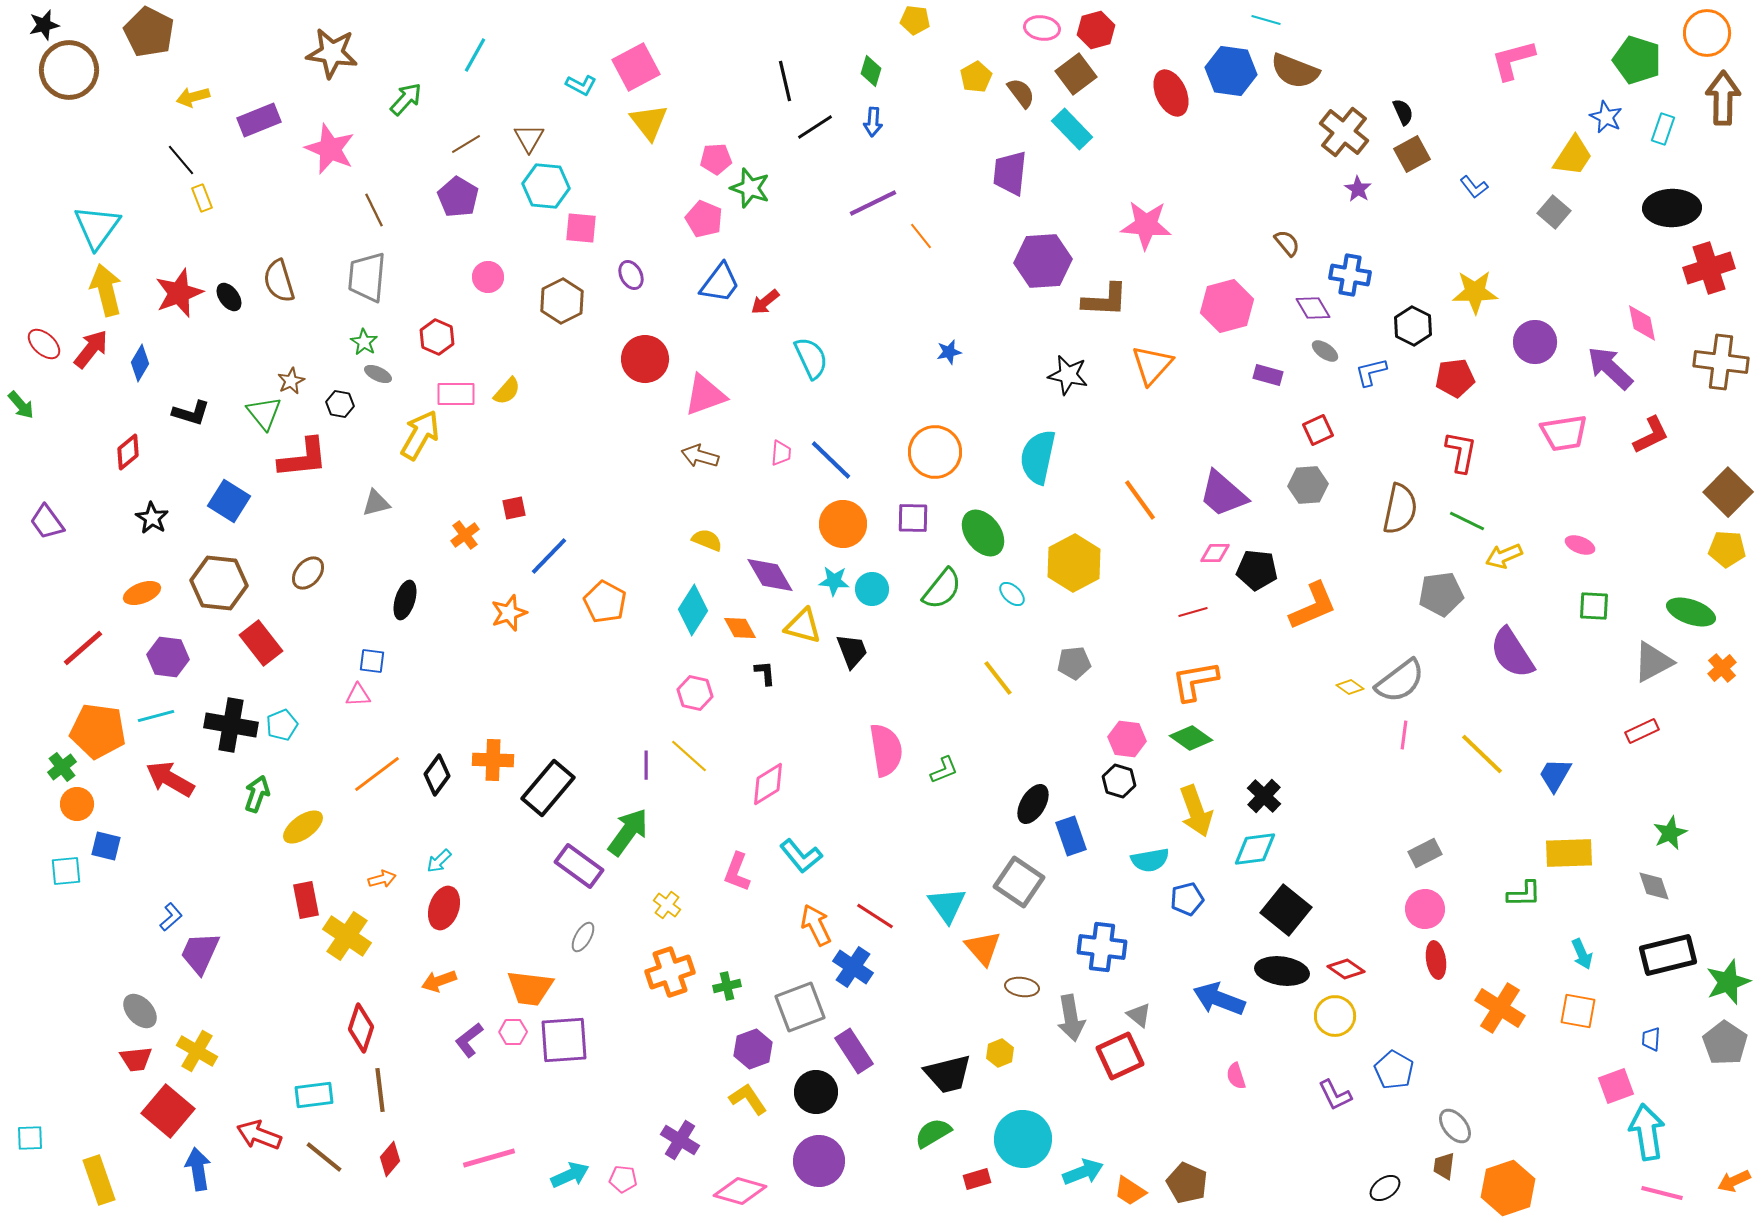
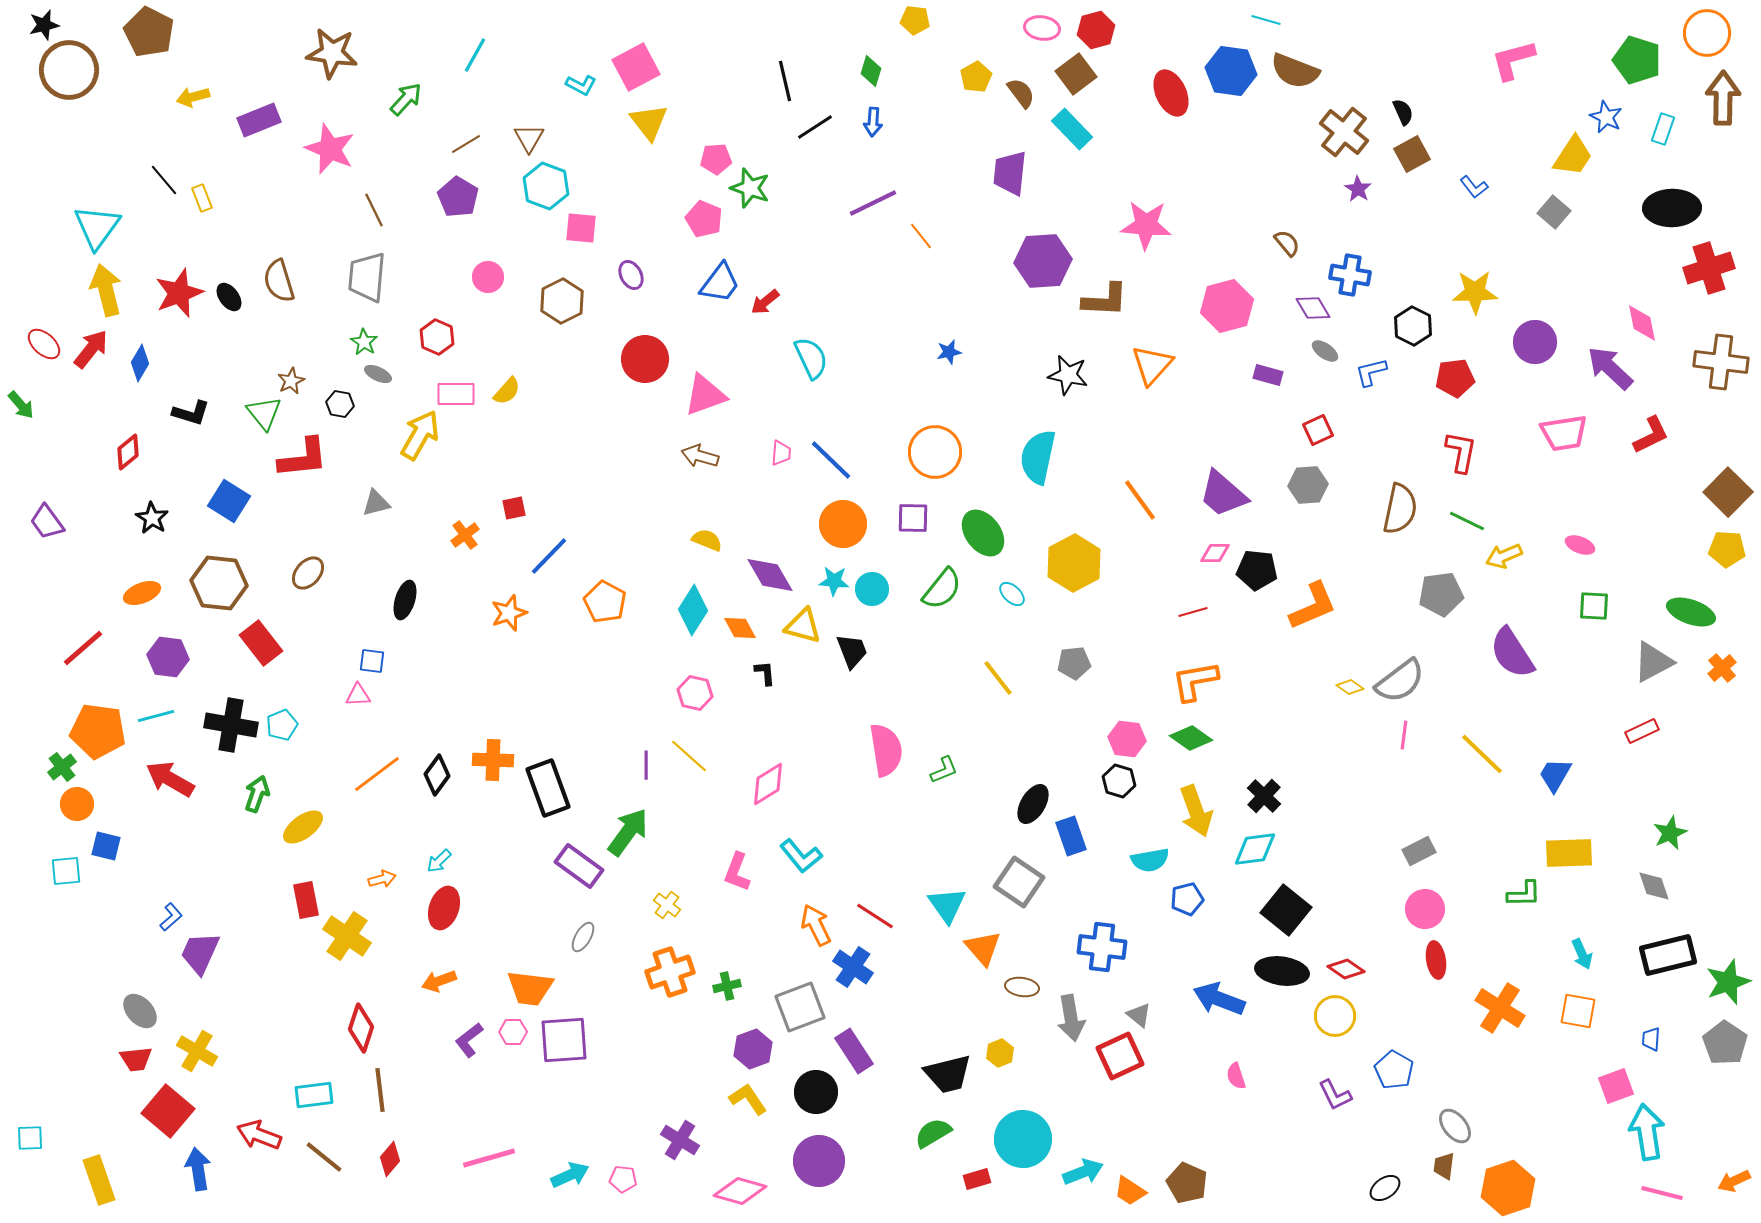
black line at (181, 160): moved 17 px left, 20 px down
cyan hexagon at (546, 186): rotated 15 degrees clockwise
black rectangle at (548, 788): rotated 60 degrees counterclockwise
gray rectangle at (1425, 853): moved 6 px left, 2 px up
